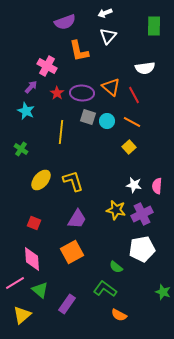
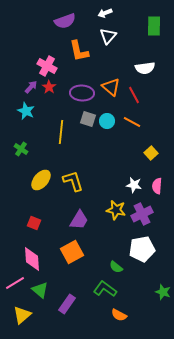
purple semicircle: moved 1 px up
red star: moved 8 px left, 6 px up
gray square: moved 2 px down
yellow square: moved 22 px right, 6 px down
purple trapezoid: moved 2 px right, 1 px down
